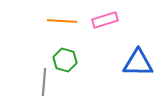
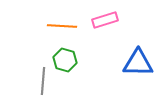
orange line: moved 5 px down
gray line: moved 1 px left, 1 px up
